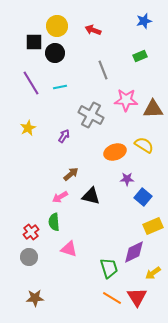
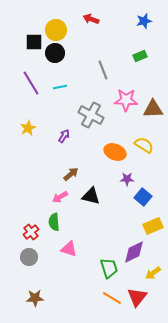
yellow circle: moved 1 px left, 4 px down
red arrow: moved 2 px left, 11 px up
orange ellipse: rotated 40 degrees clockwise
red triangle: rotated 10 degrees clockwise
